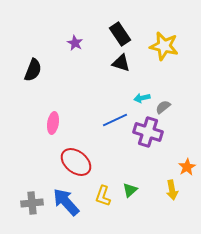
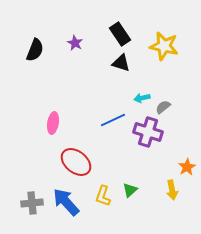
black semicircle: moved 2 px right, 20 px up
blue line: moved 2 px left
